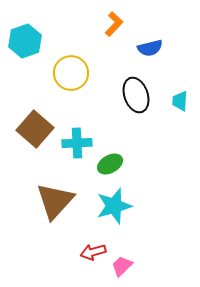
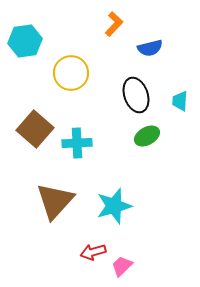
cyan hexagon: rotated 12 degrees clockwise
green ellipse: moved 37 px right, 28 px up
